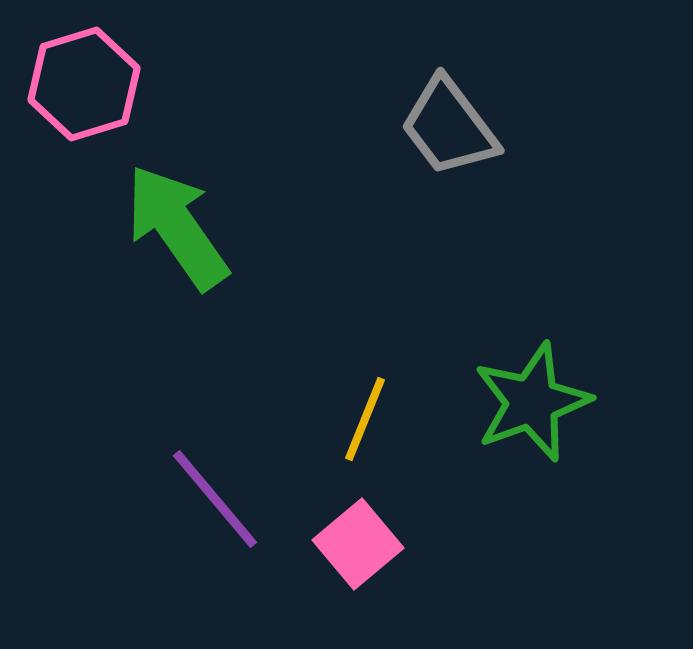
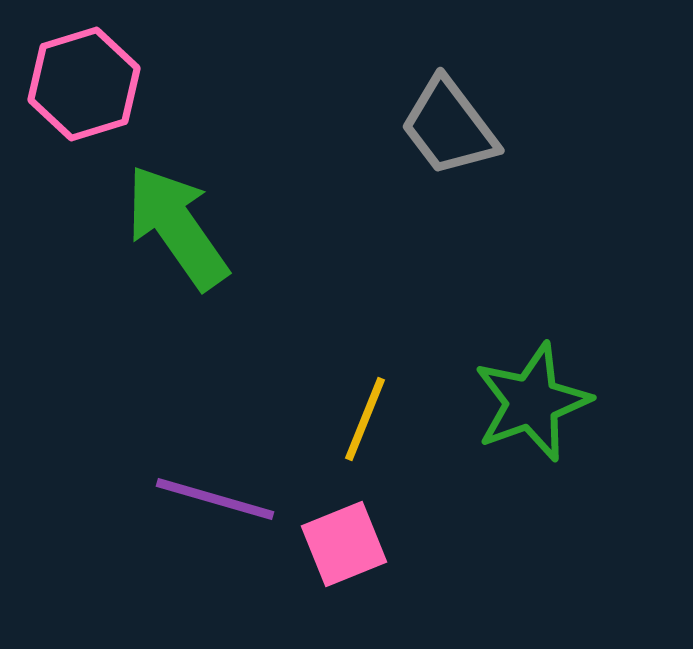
purple line: rotated 34 degrees counterclockwise
pink square: moved 14 px left; rotated 18 degrees clockwise
